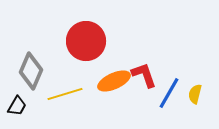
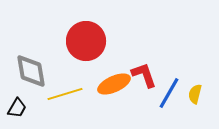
gray diamond: rotated 33 degrees counterclockwise
orange ellipse: moved 3 px down
black trapezoid: moved 2 px down
